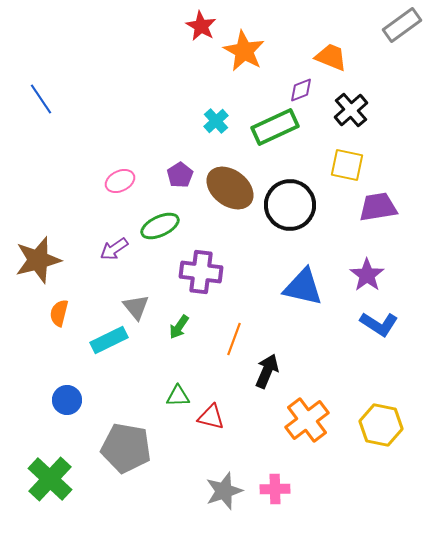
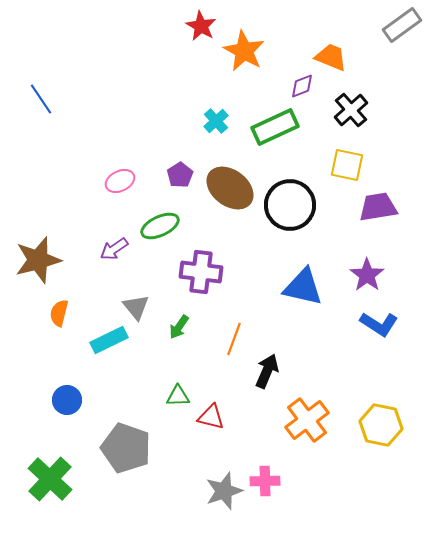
purple diamond: moved 1 px right, 4 px up
gray pentagon: rotated 9 degrees clockwise
pink cross: moved 10 px left, 8 px up
